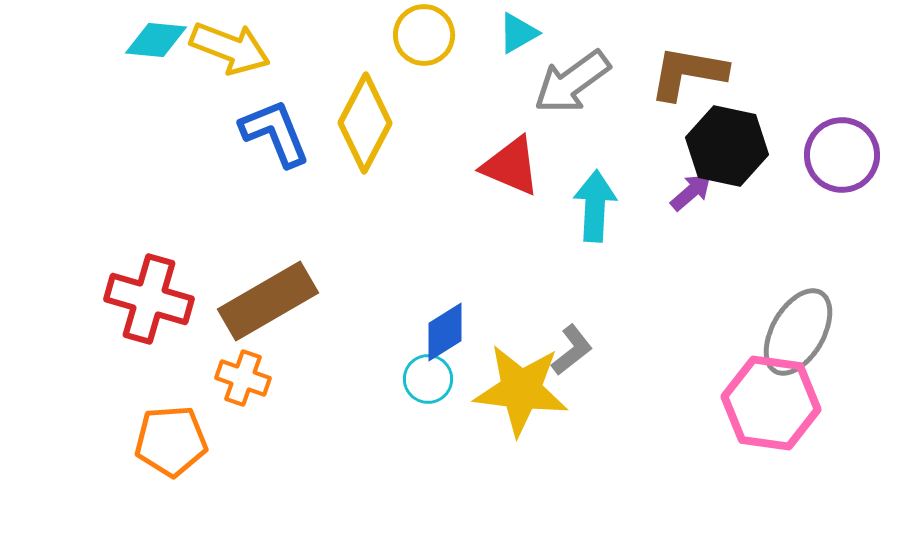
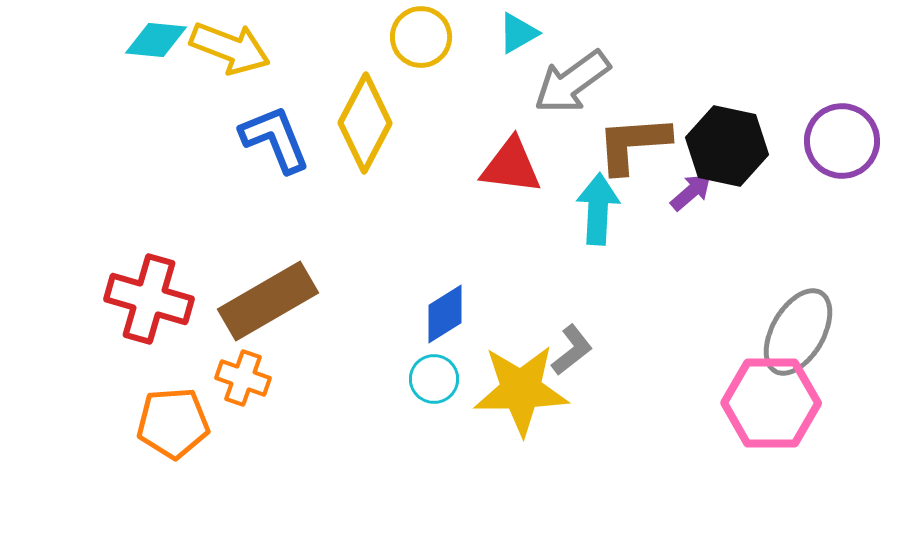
yellow circle: moved 3 px left, 2 px down
brown L-shape: moved 55 px left, 71 px down; rotated 14 degrees counterclockwise
blue L-shape: moved 6 px down
purple circle: moved 14 px up
red triangle: rotated 16 degrees counterclockwise
cyan arrow: moved 3 px right, 3 px down
blue diamond: moved 18 px up
cyan circle: moved 6 px right
yellow star: rotated 8 degrees counterclockwise
pink hexagon: rotated 8 degrees counterclockwise
orange pentagon: moved 2 px right, 18 px up
